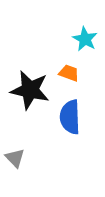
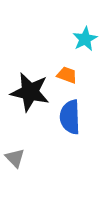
cyan star: rotated 15 degrees clockwise
orange trapezoid: moved 2 px left, 2 px down
black star: moved 2 px down
